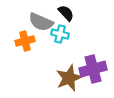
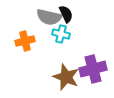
black semicircle: moved 1 px down; rotated 18 degrees clockwise
gray semicircle: moved 8 px right, 5 px up; rotated 10 degrees counterclockwise
cyan cross: moved 1 px right
brown star: moved 3 px left, 1 px up; rotated 28 degrees counterclockwise
